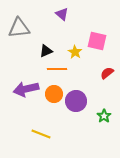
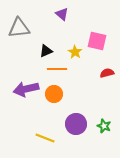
red semicircle: rotated 24 degrees clockwise
purple circle: moved 23 px down
green star: moved 10 px down; rotated 16 degrees counterclockwise
yellow line: moved 4 px right, 4 px down
